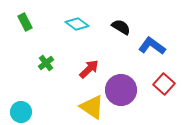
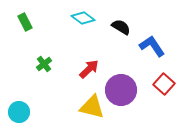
cyan diamond: moved 6 px right, 6 px up
blue L-shape: rotated 20 degrees clockwise
green cross: moved 2 px left, 1 px down
yellow triangle: rotated 20 degrees counterclockwise
cyan circle: moved 2 px left
